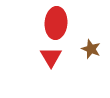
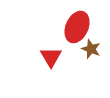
red ellipse: moved 21 px right, 4 px down; rotated 20 degrees clockwise
